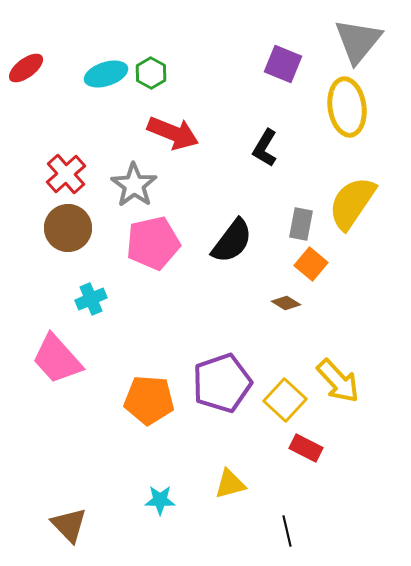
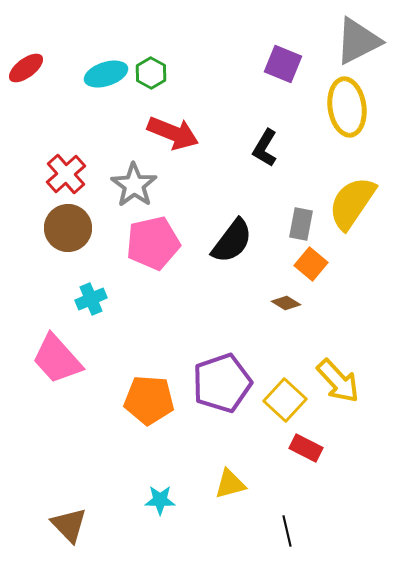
gray triangle: rotated 24 degrees clockwise
